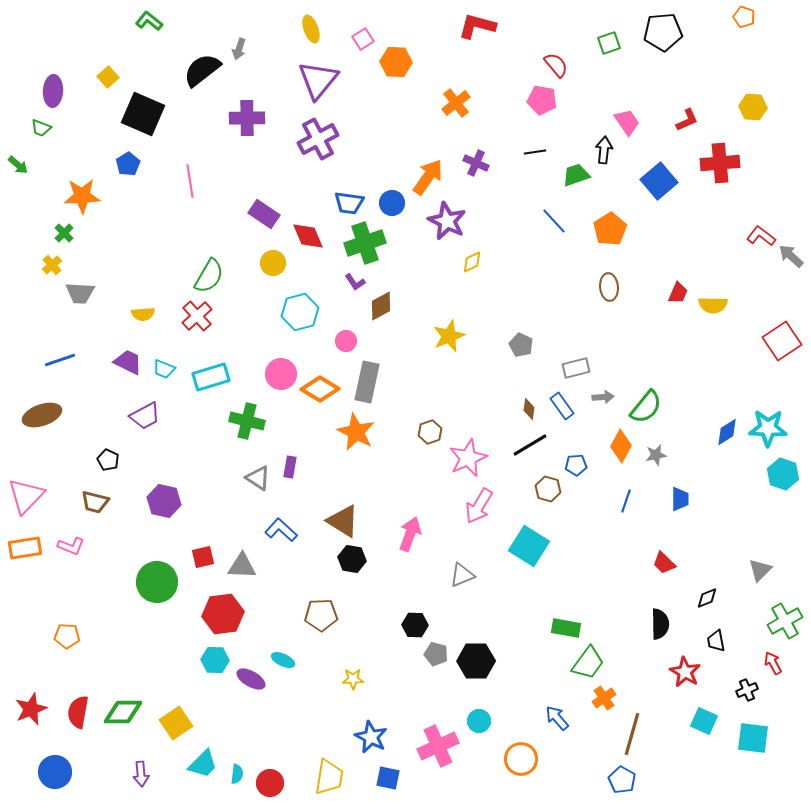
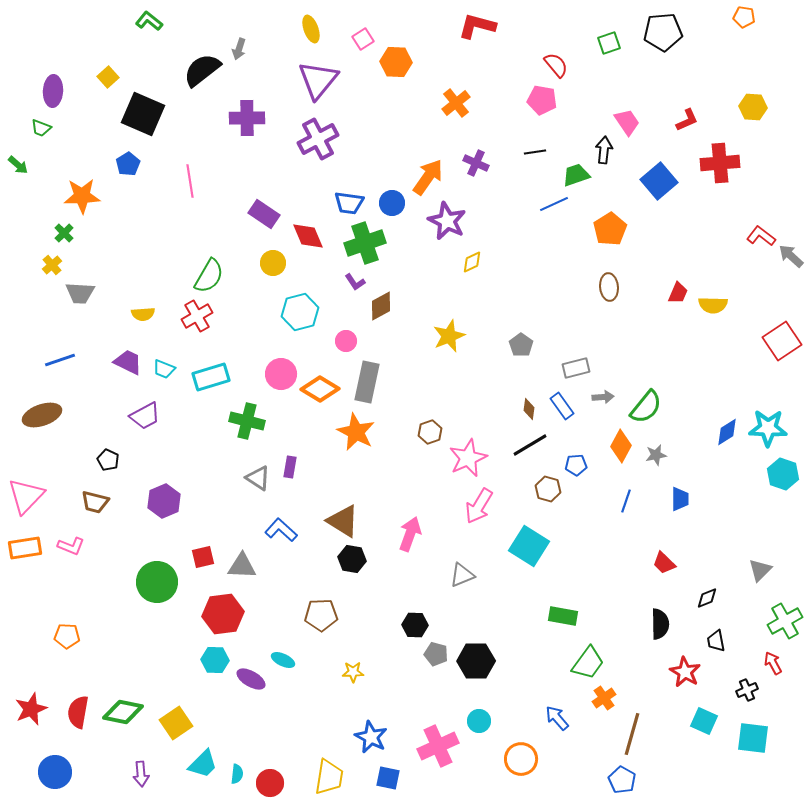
orange pentagon at (744, 17): rotated 10 degrees counterclockwise
blue line at (554, 221): moved 17 px up; rotated 72 degrees counterclockwise
red cross at (197, 316): rotated 12 degrees clockwise
gray pentagon at (521, 345): rotated 10 degrees clockwise
purple hexagon at (164, 501): rotated 24 degrees clockwise
green rectangle at (566, 628): moved 3 px left, 12 px up
yellow star at (353, 679): moved 7 px up
green diamond at (123, 712): rotated 12 degrees clockwise
